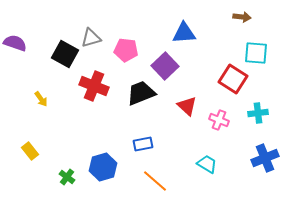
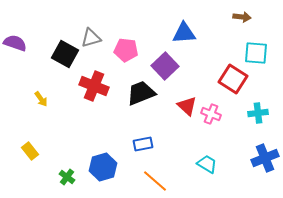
pink cross: moved 8 px left, 6 px up
